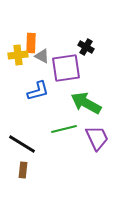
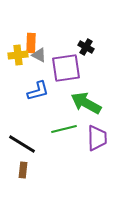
gray triangle: moved 3 px left, 1 px up
purple trapezoid: rotated 24 degrees clockwise
